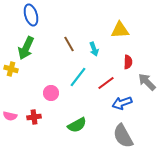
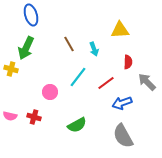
pink circle: moved 1 px left, 1 px up
red cross: rotated 24 degrees clockwise
